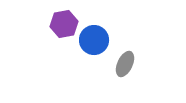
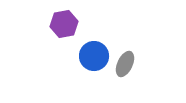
blue circle: moved 16 px down
